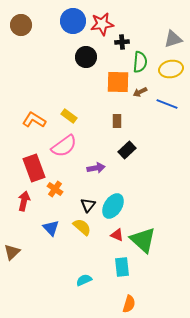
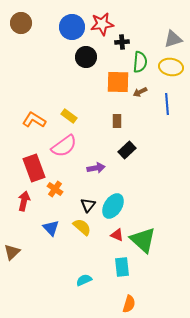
blue circle: moved 1 px left, 6 px down
brown circle: moved 2 px up
yellow ellipse: moved 2 px up; rotated 20 degrees clockwise
blue line: rotated 65 degrees clockwise
